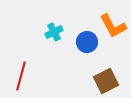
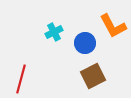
blue circle: moved 2 px left, 1 px down
red line: moved 3 px down
brown square: moved 13 px left, 5 px up
